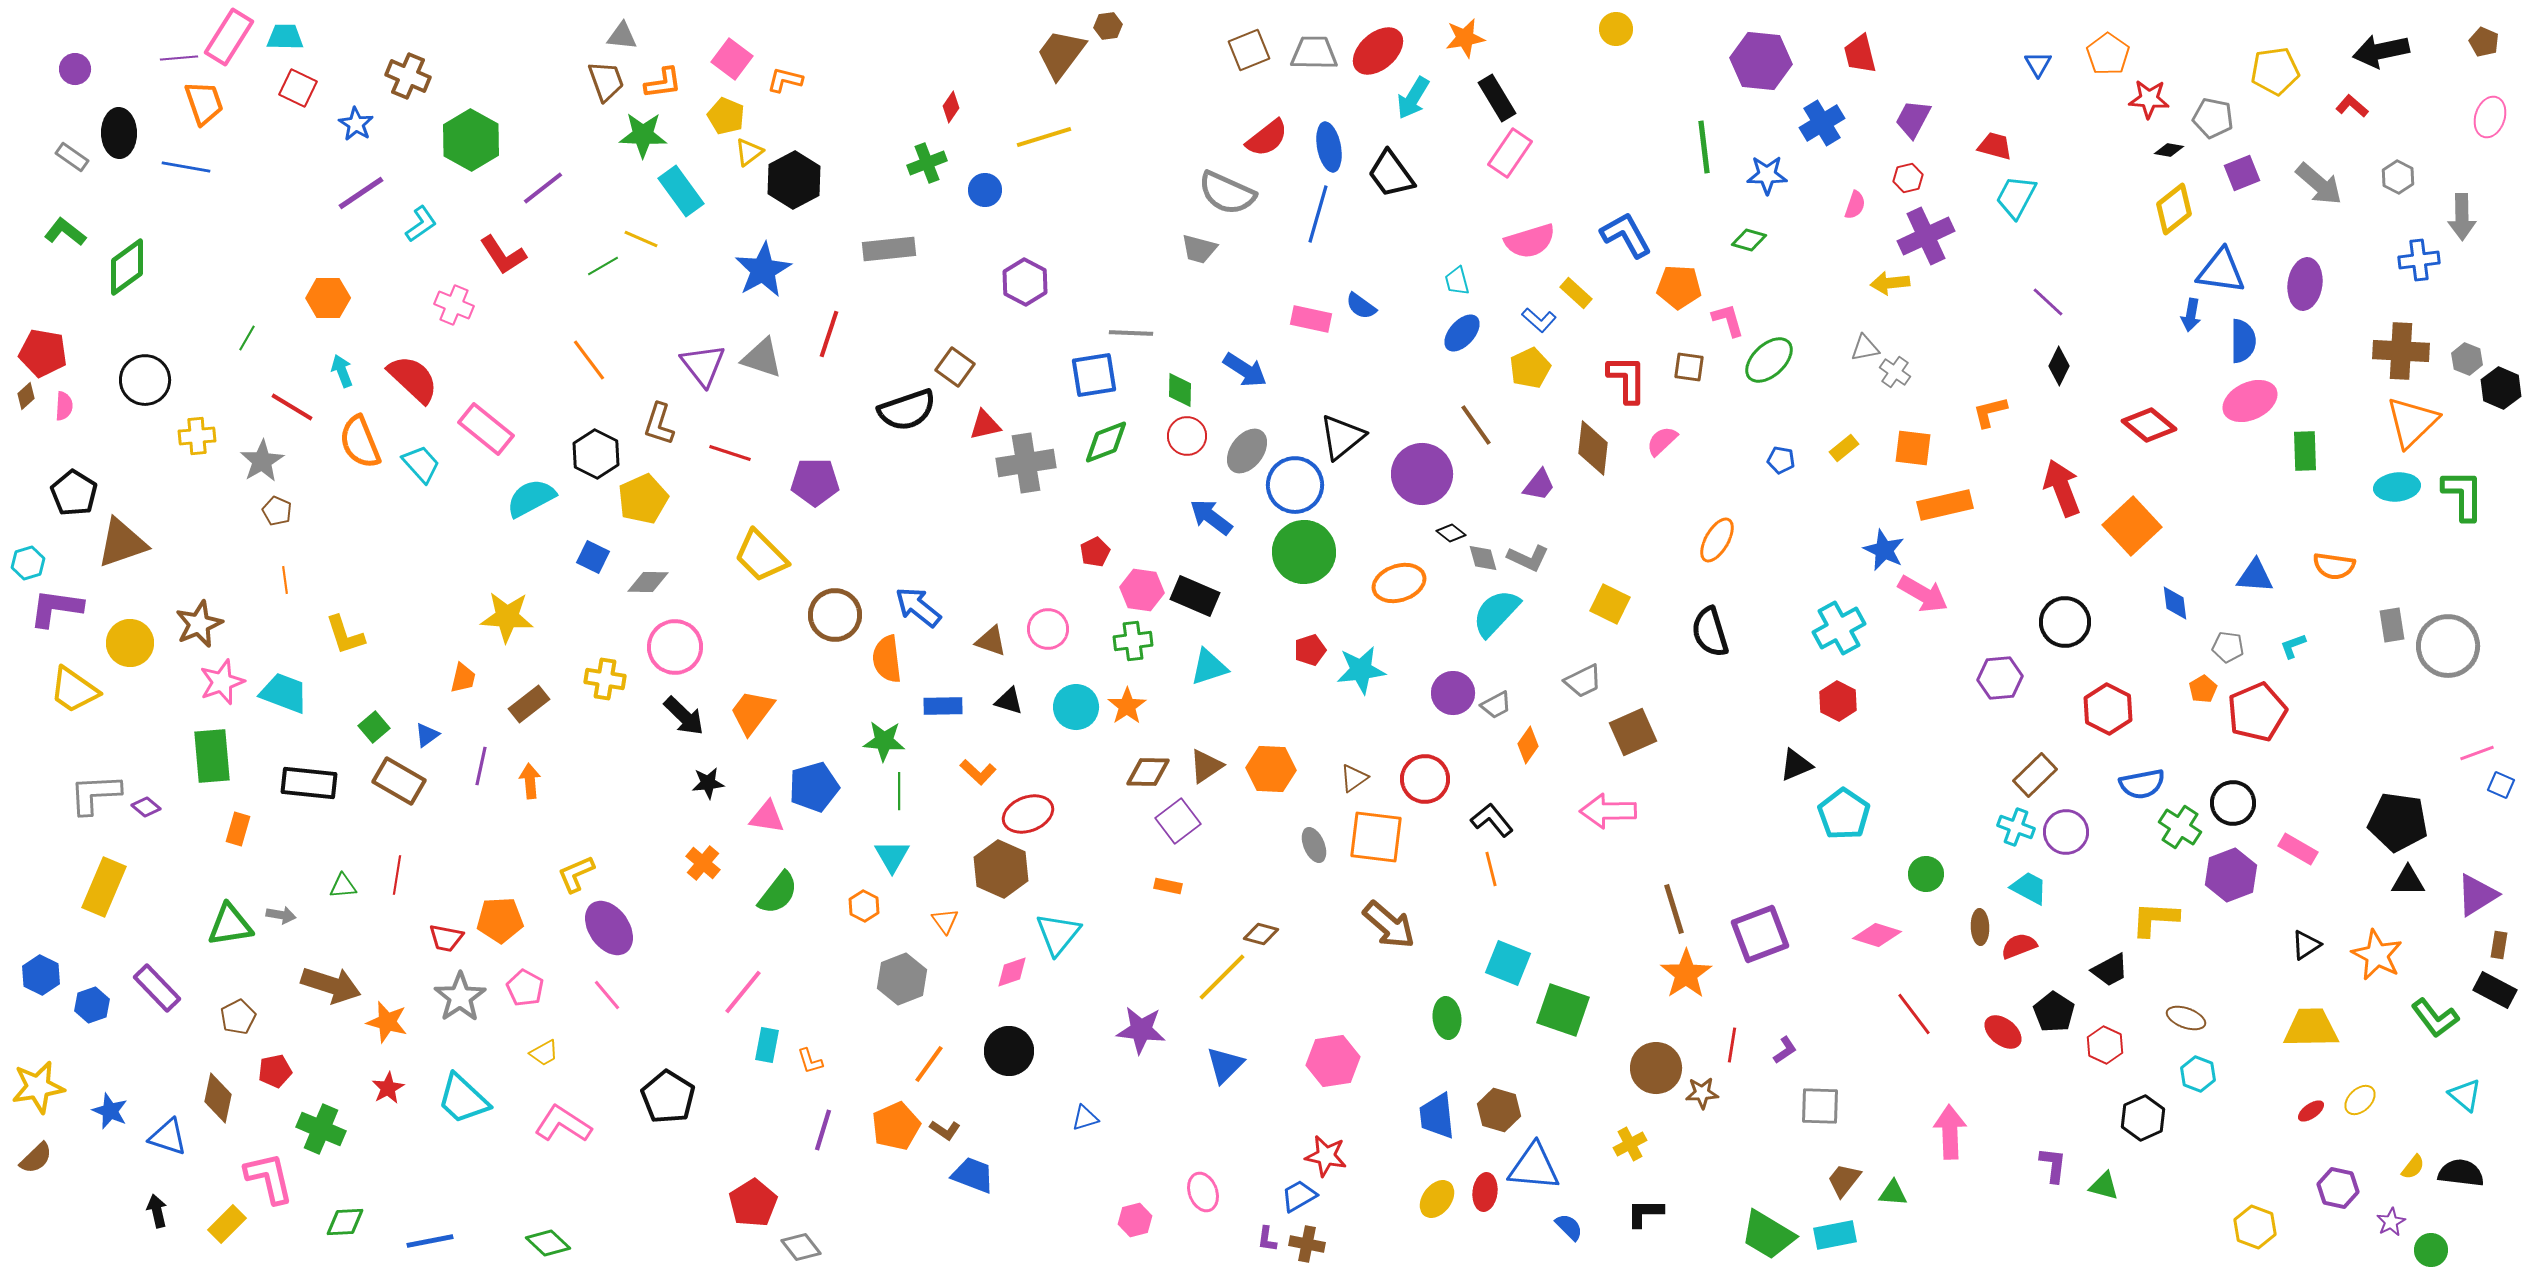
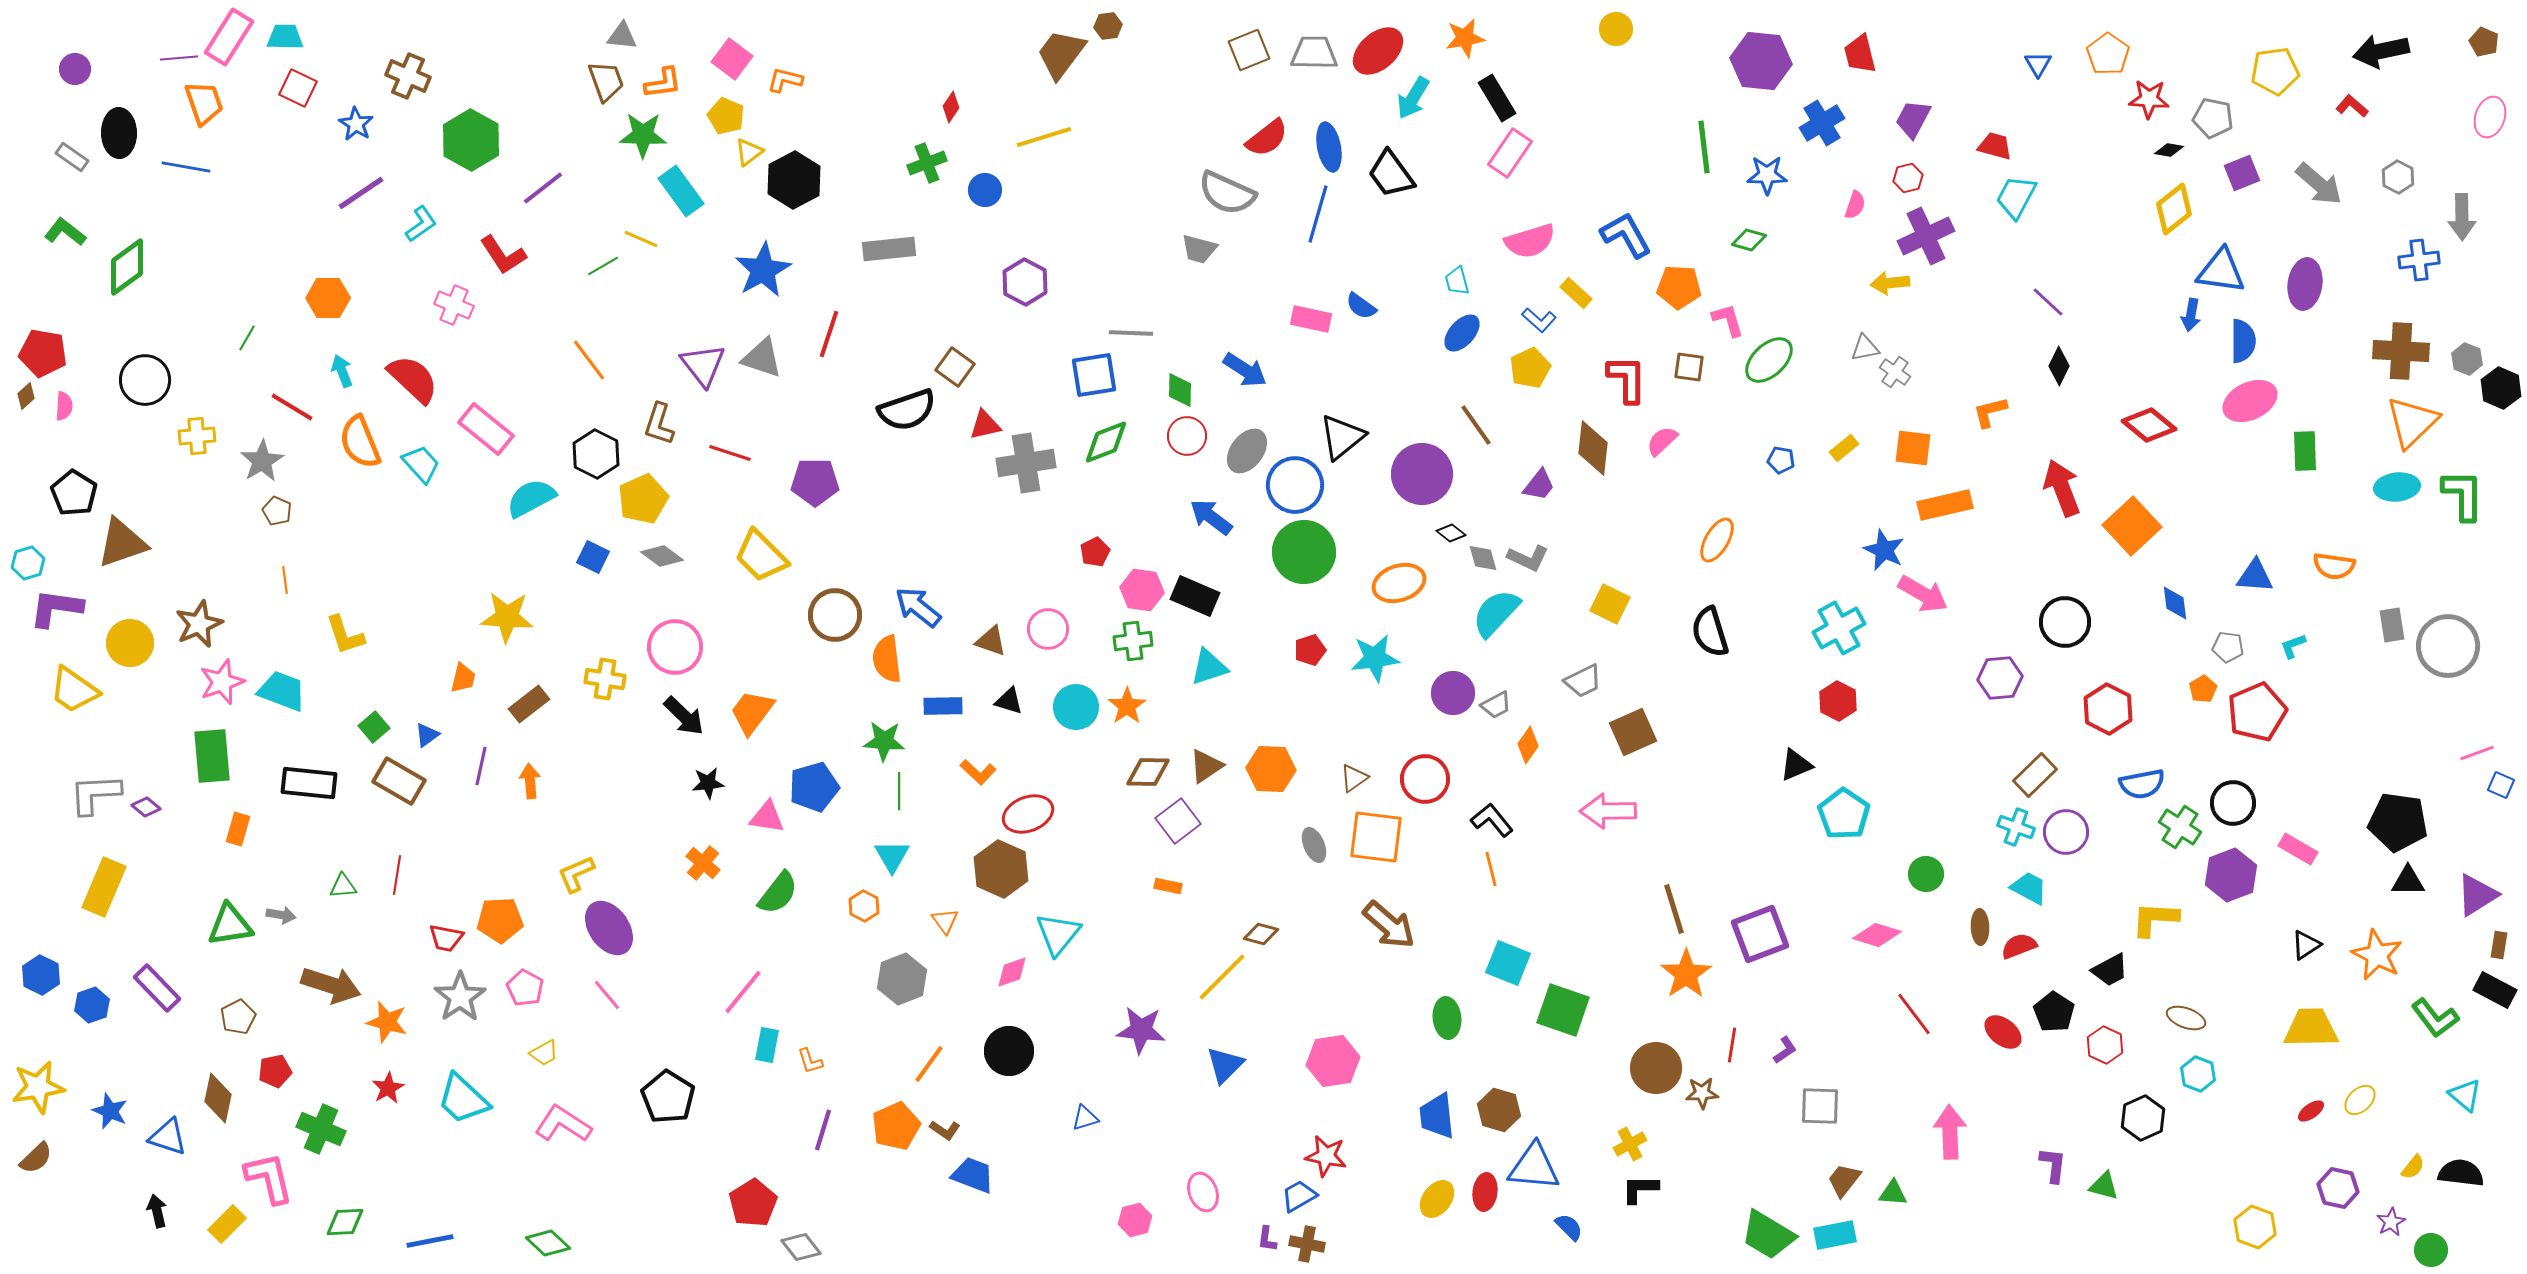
gray diamond at (648, 582): moved 14 px right, 26 px up; rotated 36 degrees clockwise
cyan star at (1361, 670): moved 14 px right, 12 px up
cyan trapezoid at (284, 693): moved 2 px left, 2 px up
black L-shape at (1645, 1213): moved 5 px left, 24 px up
